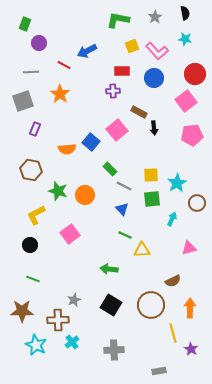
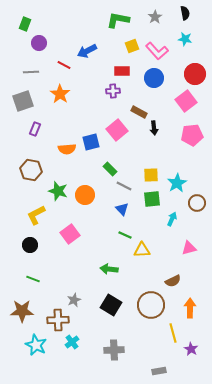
blue square at (91, 142): rotated 36 degrees clockwise
